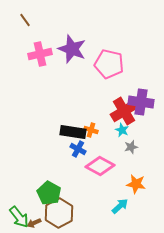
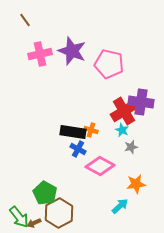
purple star: moved 2 px down
orange star: rotated 18 degrees counterclockwise
green pentagon: moved 4 px left
